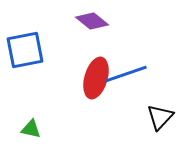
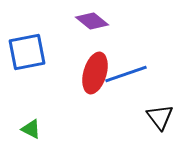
blue square: moved 2 px right, 2 px down
red ellipse: moved 1 px left, 5 px up
black triangle: rotated 20 degrees counterclockwise
green triangle: rotated 15 degrees clockwise
